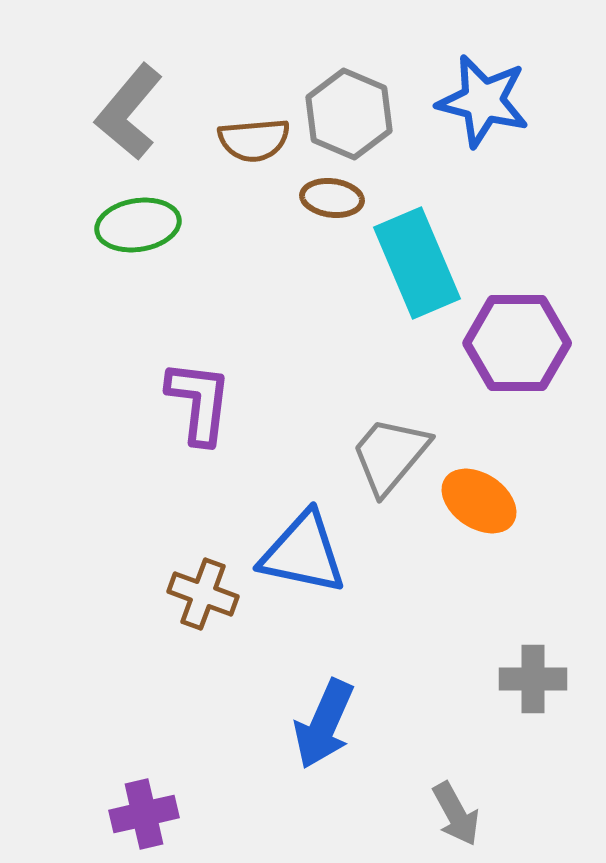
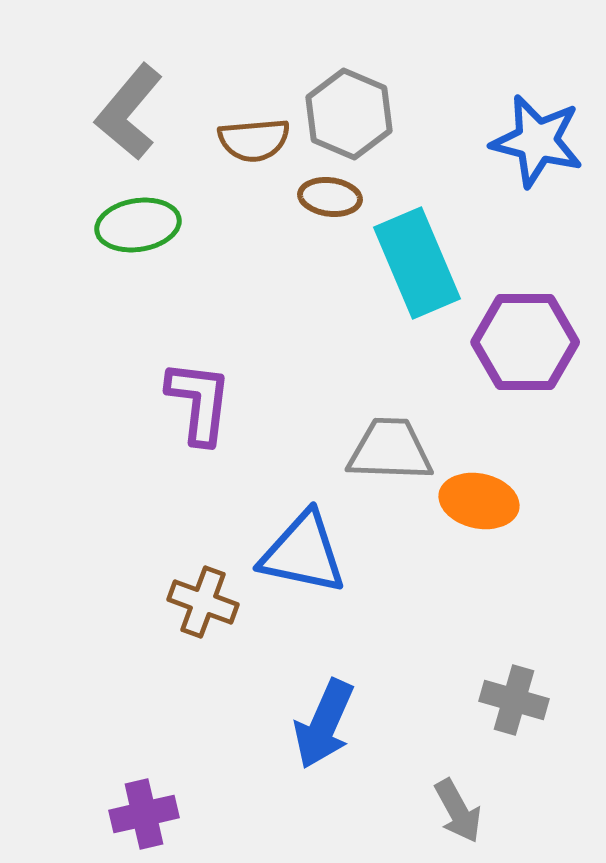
blue star: moved 54 px right, 40 px down
brown ellipse: moved 2 px left, 1 px up
purple hexagon: moved 8 px right, 1 px up
gray trapezoid: moved 5 px up; rotated 52 degrees clockwise
orange ellipse: rotated 22 degrees counterclockwise
brown cross: moved 8 px down
gray cross: moved 19 px left, 21 px down; rotated 16 degrees clockwise
gray arrow: moved 2 px right, 3 px up
